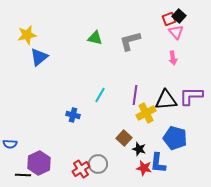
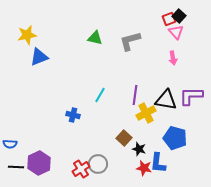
blue triangle: rotated 18 degrees clockwise
black triangle: rotated 15 degrees clockwise
black line: moved 7 px left, 8 px up
